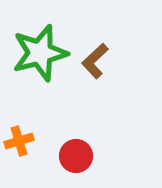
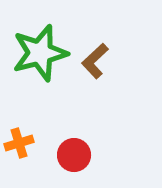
orange cross: moved 2 px down
red circle: moved 2 px left, 1 px up
